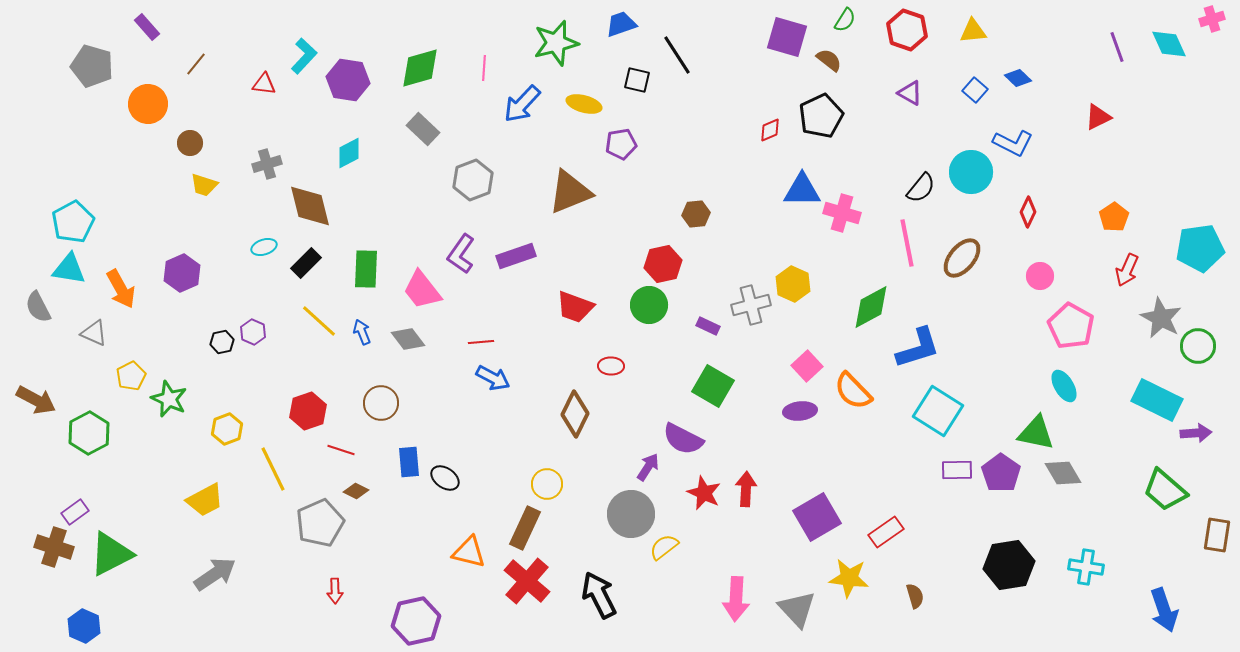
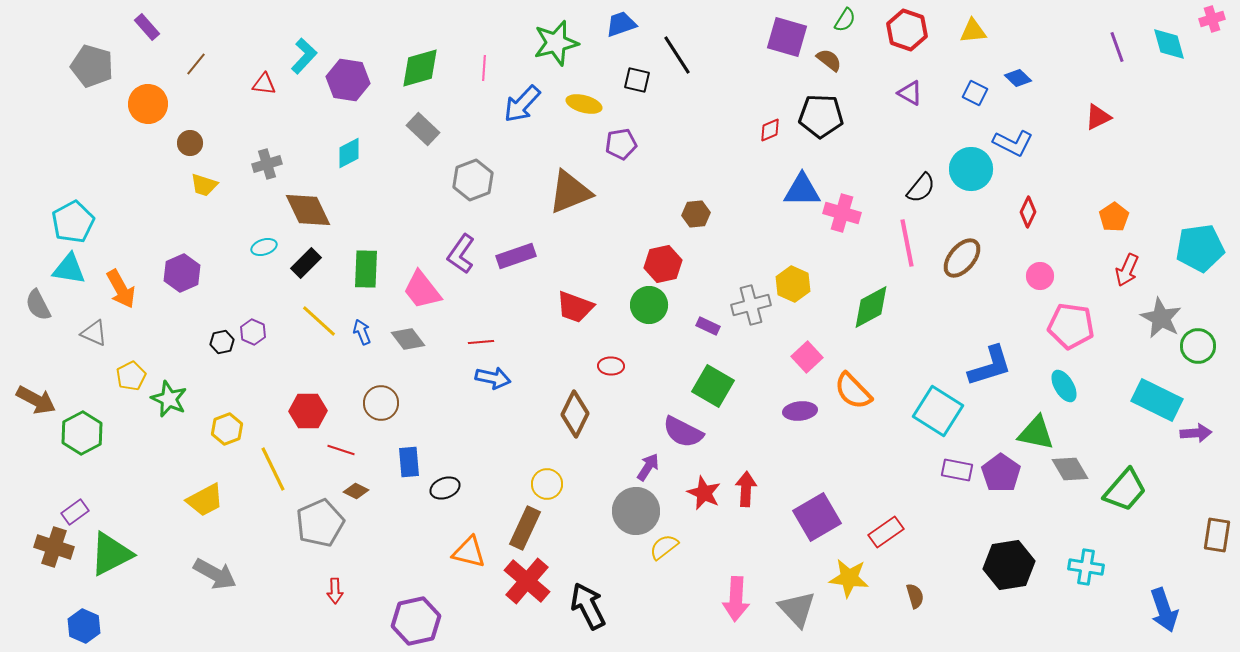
cyan diamond at (1169, 44): rotated 9 degrees clockwise
blue square at (975, 90): moved 3 px down; rotated 15 degrees counterclockwise
black pentagon at (821, 116): rotated 27 degrees clockwise
cyan circle at (971, 172): moved 3 px up
brown diamond at (310, 206): moved 2 px left, 4 px down; rotated 12 degrees counterclockwise
gray semicircle at (38, 307): moved 2 px up
pink pentagon at (1071, 326): rotated 21 degrees counterclockwise
blue L-shape at (918, 348): moved 72 px right, 18 px down
pink square at (807, 366): moved 9 px up
blue arrow at (493, 378): rotated 16 degrees counterclockwise
red hexagon at (308, 411): rotated 18 degrees clockwise
green hexagon at (89, 433): moved 7 px left
purple semicircle at (683, 439): moved 7 px up
purple rectangle at (957, 470): rotated 12 degrees clockwise
gray diamond at (1063, 473): moved 7 px right, 4 px up
black ellipse at (445, 478): moved 10 px down; rotated 56 degrees counterclockwise
green trapezoid at (1165, 490): moved 40 px left; rotated 90 degrees counterclockwise
gray circle at (631, 514): moved 5 px right, 3 px up
gray arrow at (215, 574): rotated 63 degrees clockwise
black arrow at (599, 595): moved 11 px left, 11 px down
